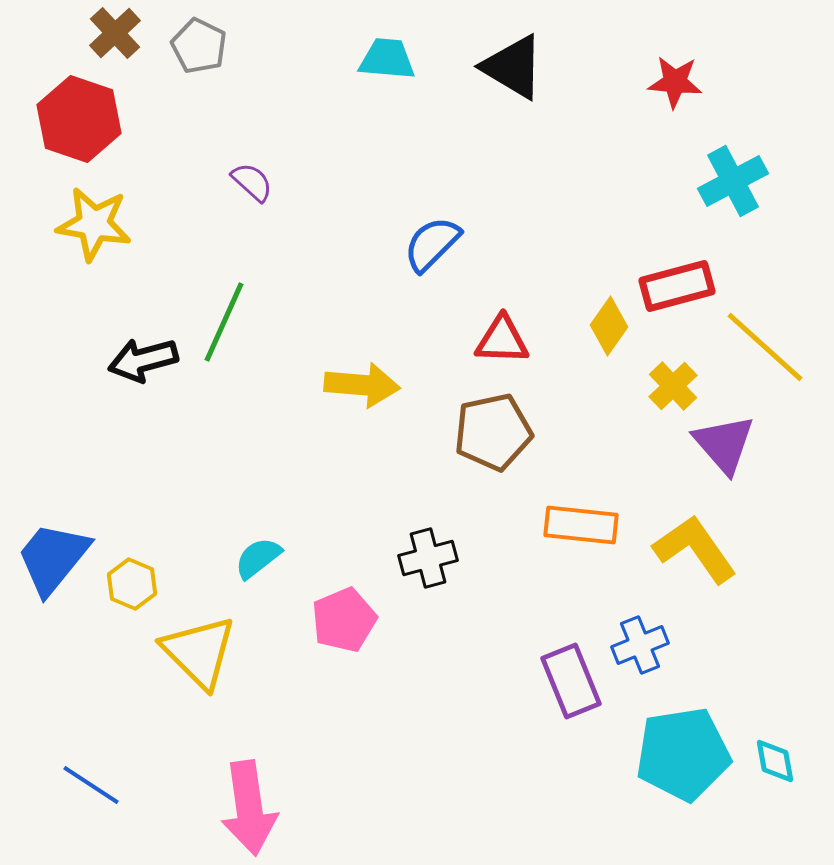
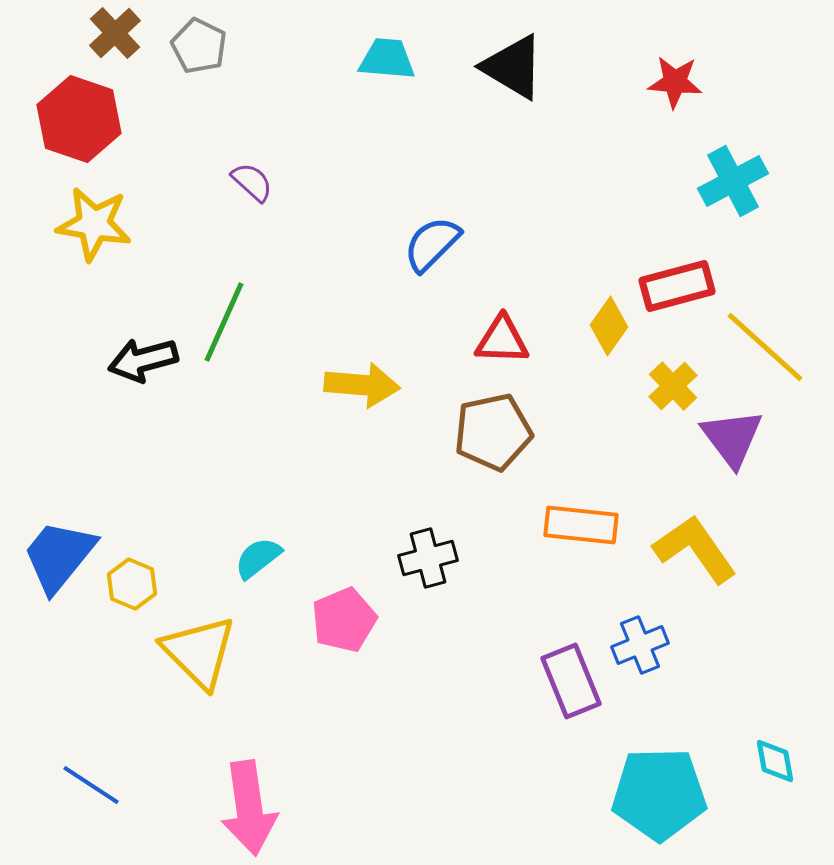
purple triangle: moved 8 px right, 6 px up; rotated 4 degrees clockwise
blue trapezoid: moved 6 px right, 2 px up
cyan pentagon: moved 24 px left, 40 px down; rotated 8 degrees clockwise
